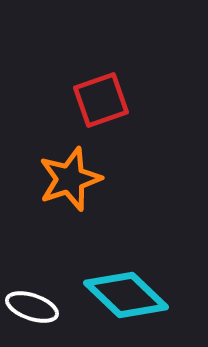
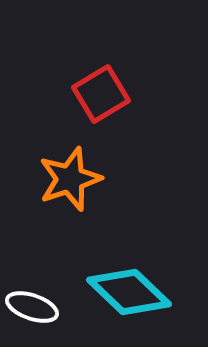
red square: moved 6 px up; rotated 12 degrees counterclockwise
cyan diamond: moved 3 px right, 3 px up
